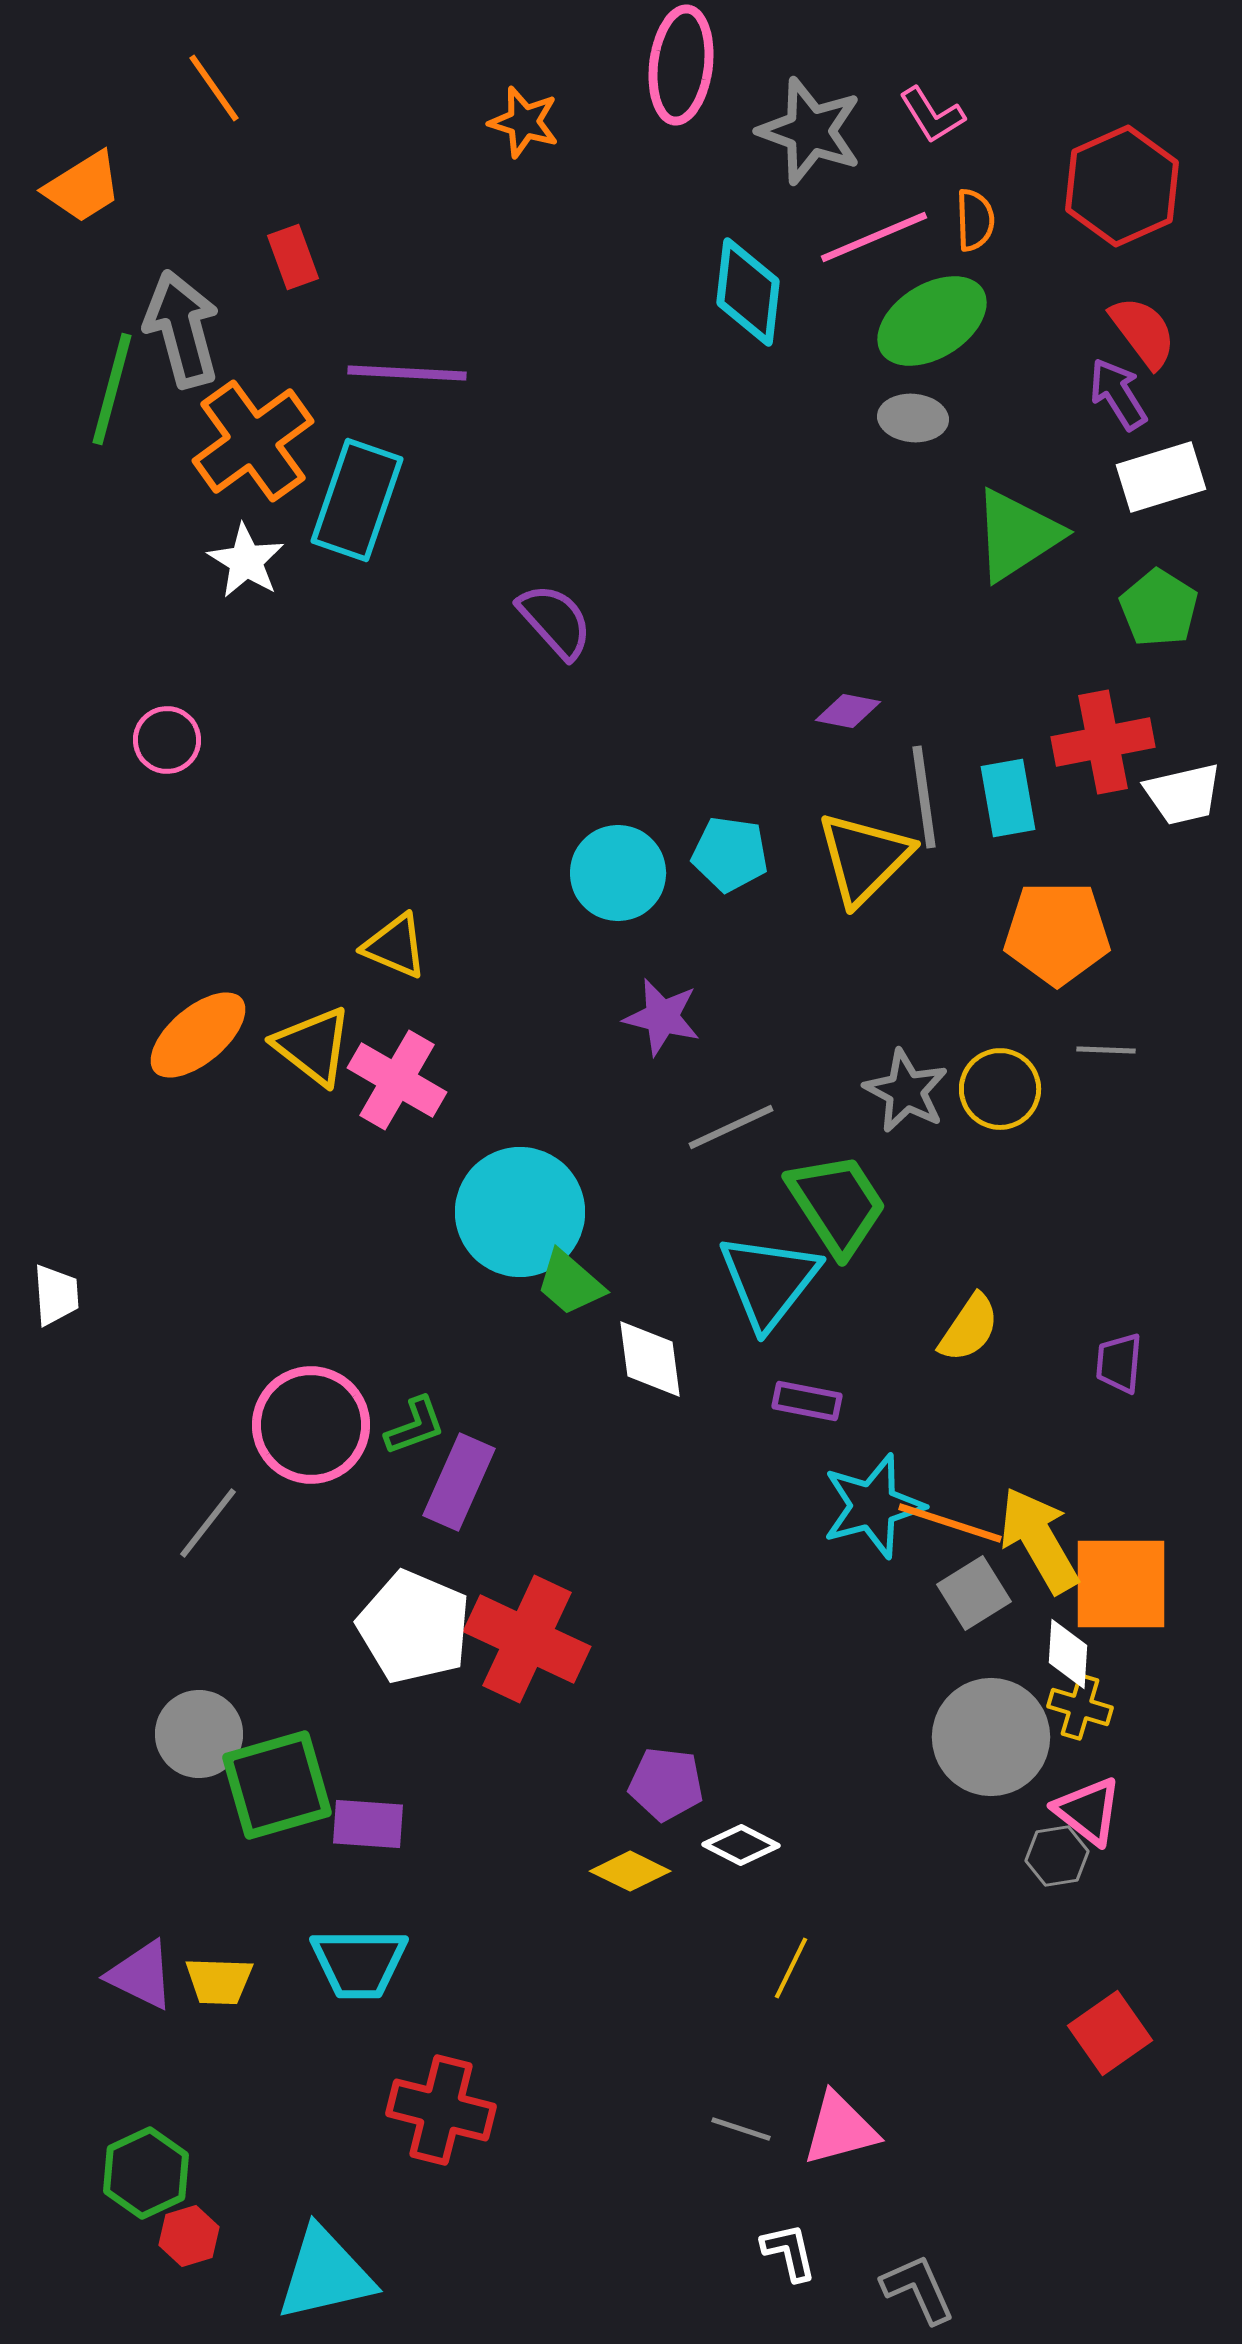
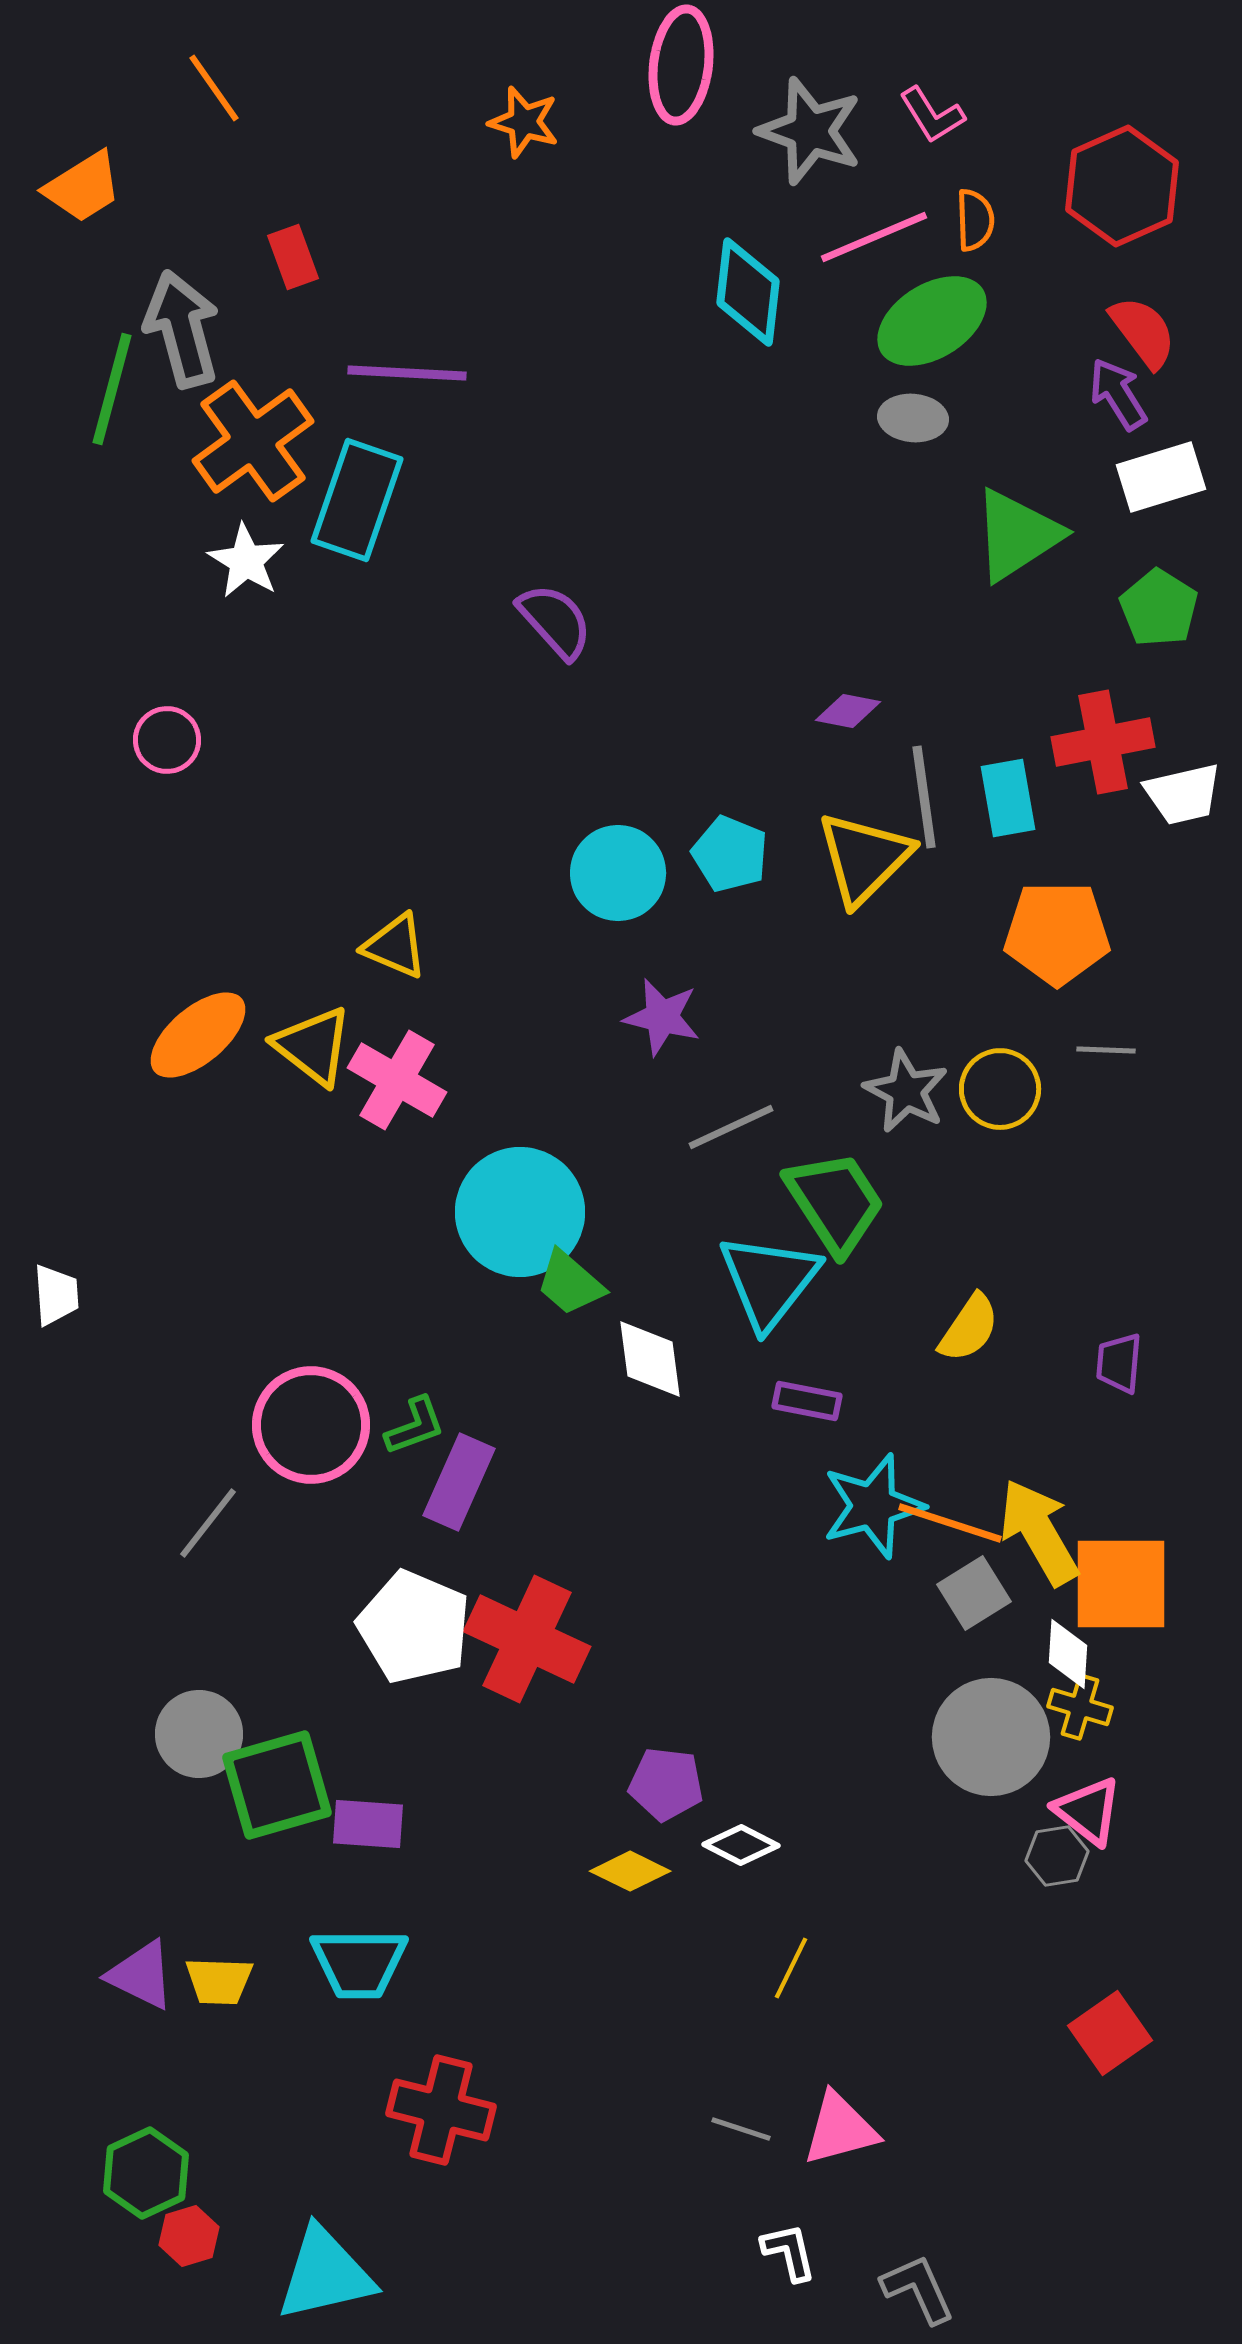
cyan pentagon at (730, 854): rotated 14 degrees clockwise
green trapezoid at (837, 1204): moved 2 px left, 2 px up
yellow arrow at (1039, 1540): moved 8 px up
